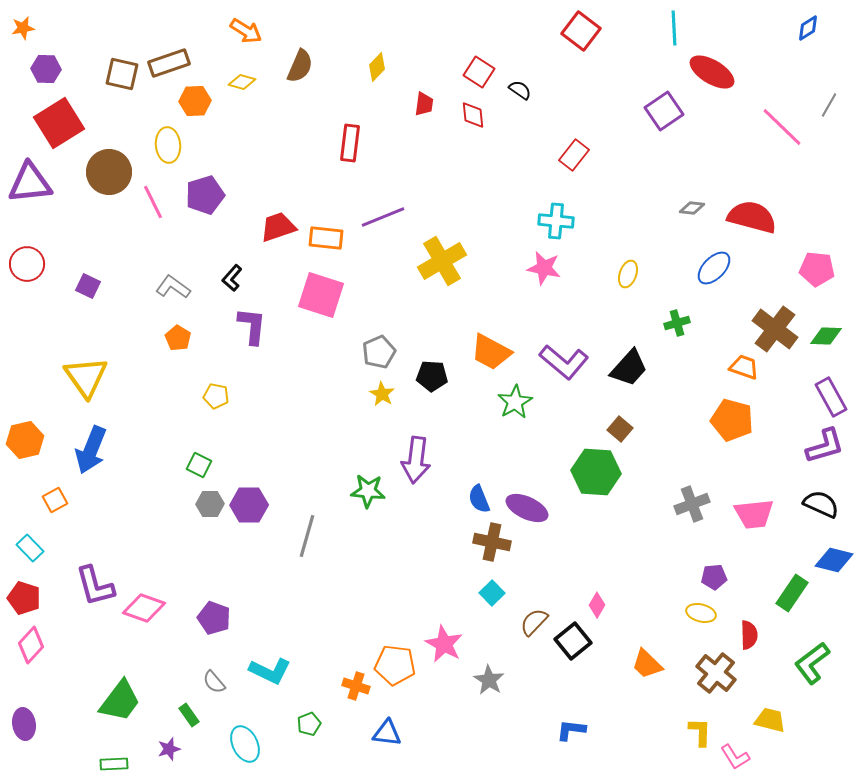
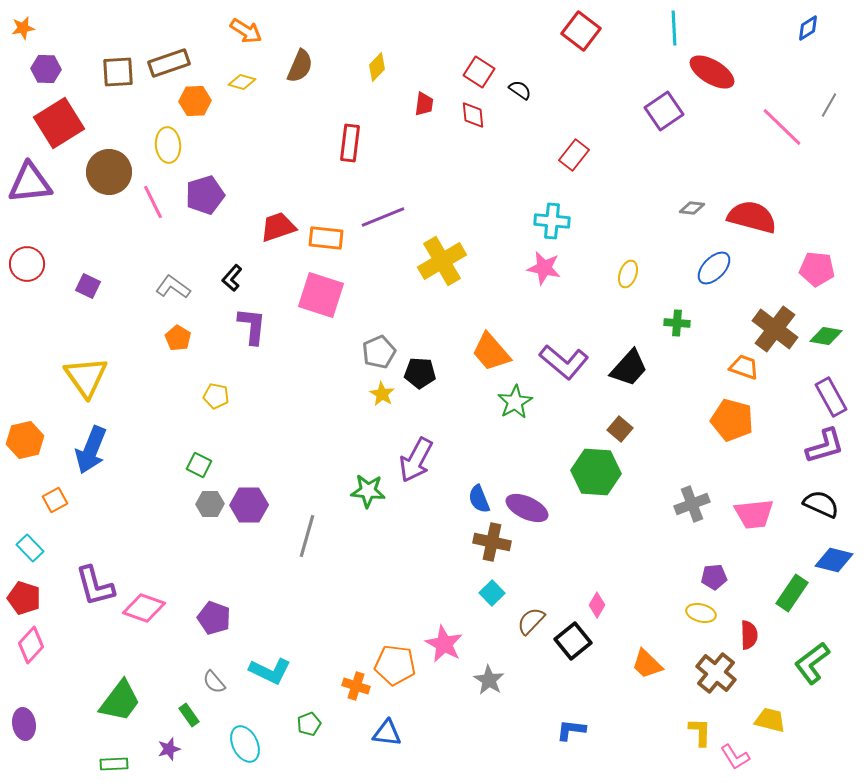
brown square at (122, 74): moved 4 px left, 2 px up; rotated 16 degrees counterclockwise
cyan cross at (556, 221): moved 4 px left
green cross at (677, 323): rotated 20 degrees clockwise
green diamond at (826, 336): rotated 8 degrees clockwise
orange trapezoid at (491, 352): rotated 21 degrees clockwise
black pentagon at (432, 376): moved 12 px left, 3 px up
purple arrow at (416, 460): rotated 21 degrees clockwise
brown semicircle at (534, 622): moved 3 px left, 1 px up
